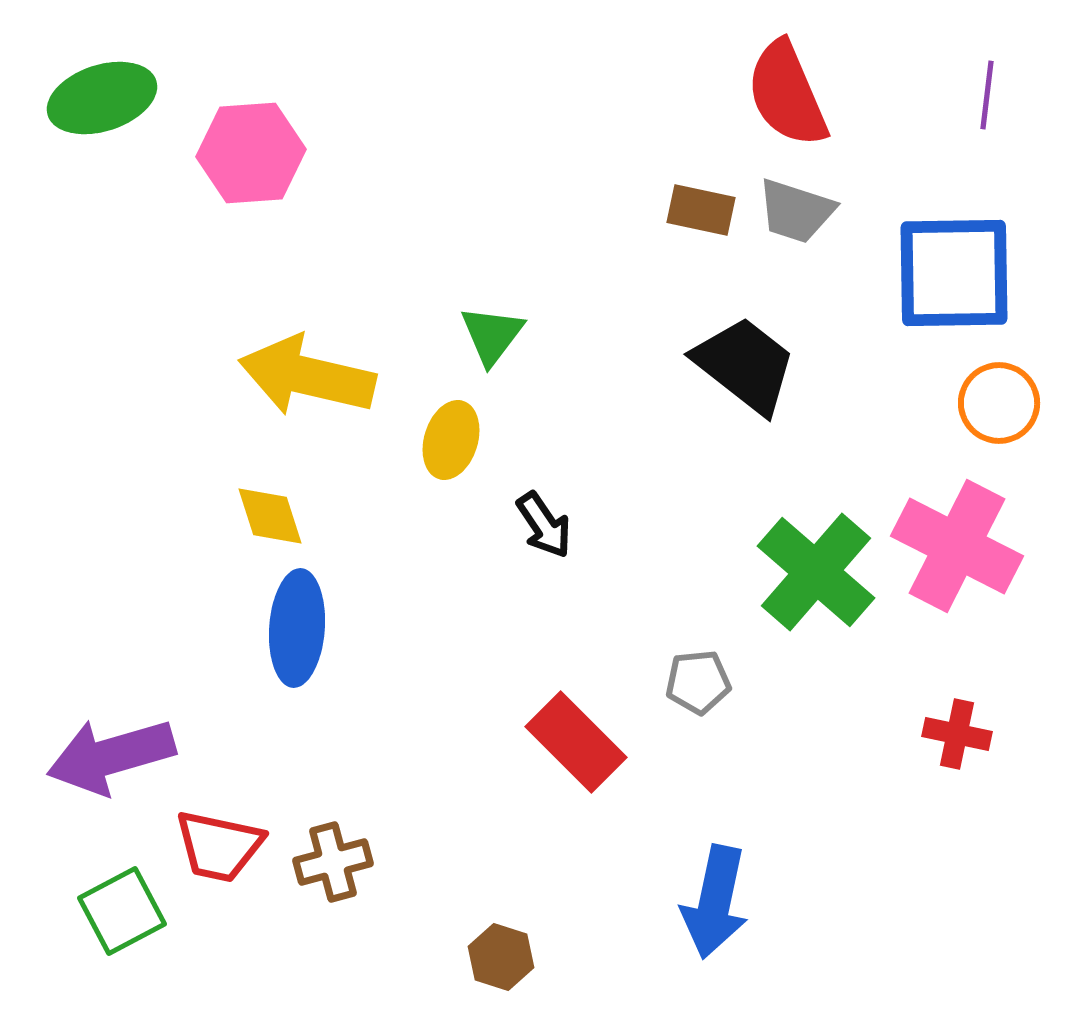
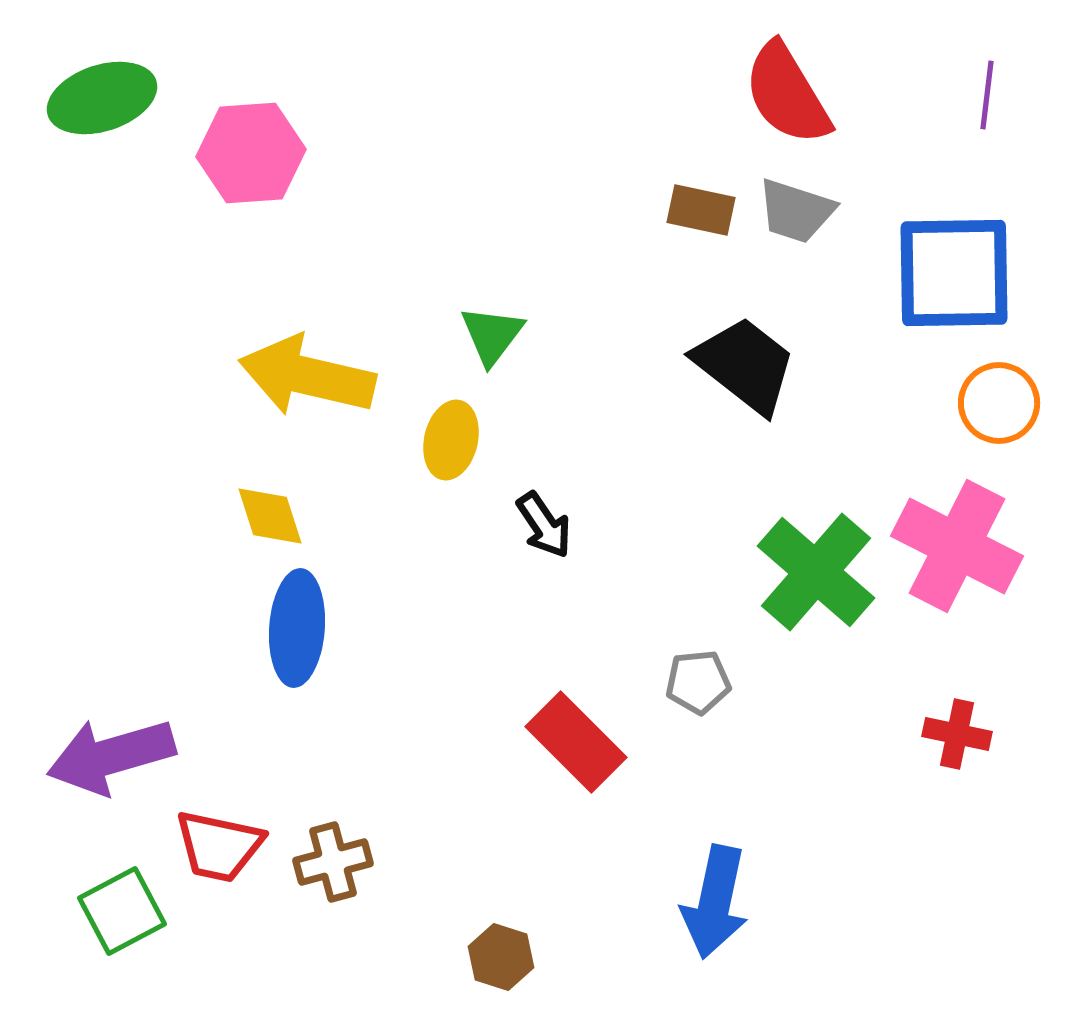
red semicircle: rotated 8 degrees counterclockwise
yellow ellipse: rotated 4 degrees counterclockwise
